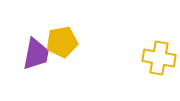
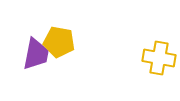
yellow pentagon: moved 3 px left; rotated 20 degrees clockwise
